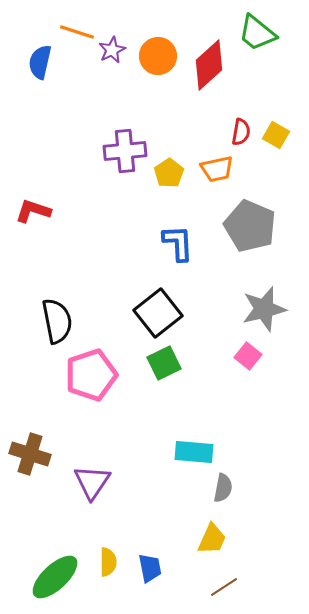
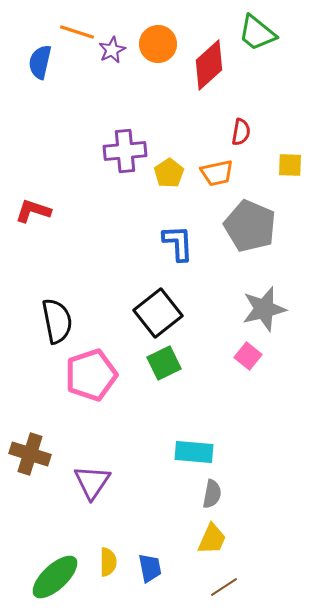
orange circle: moved 12 px up
yellow square: moved 14 px right, 30 px down; rotated 28 degrees counterclockwise
orange trapezoid: moved 4 px down
gray semicircle: moved 11 px left, 6 px down
